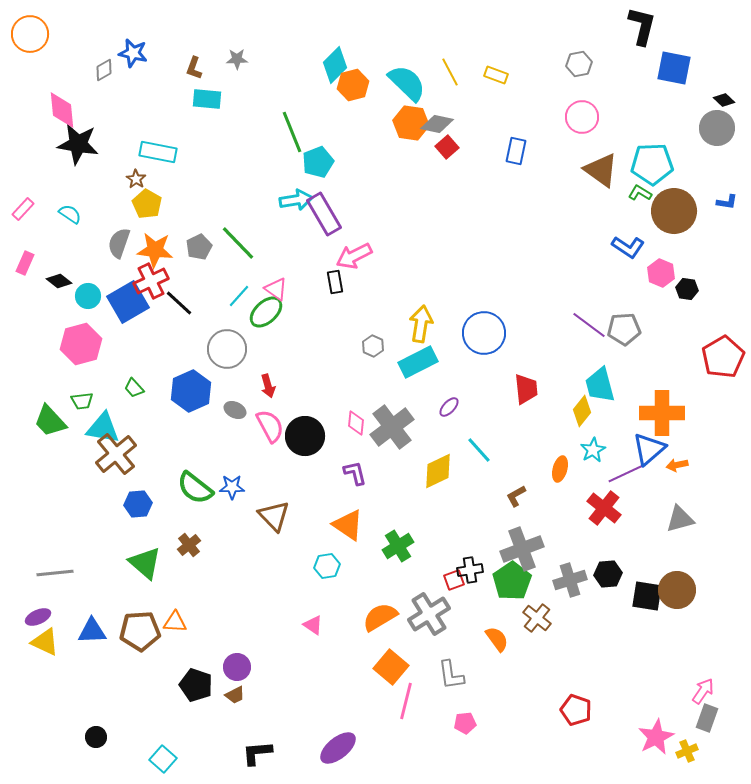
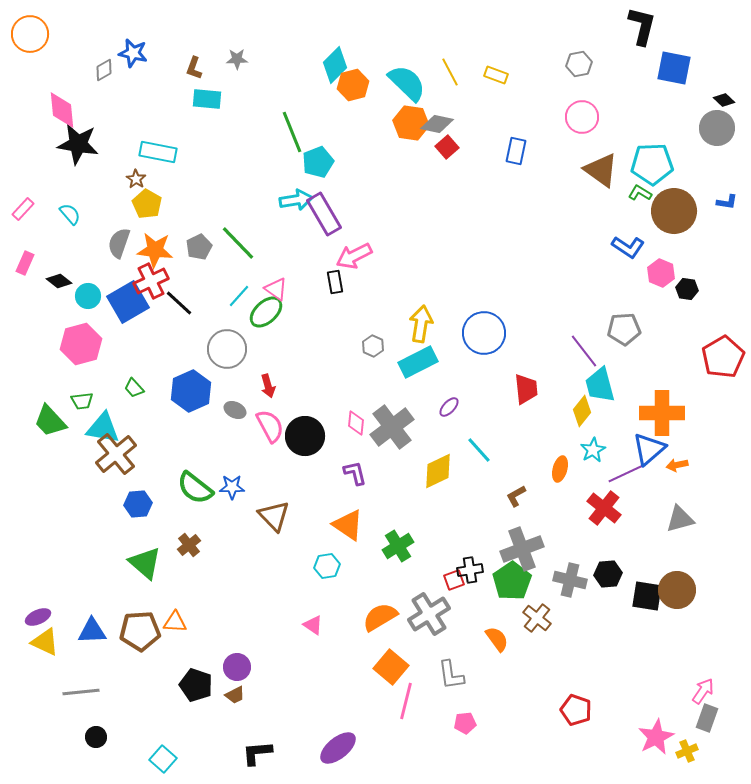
cyan semicircle at (70, 214): rotated 15 degrees clockwise
purple line at (589, 325): moved 5 px left, 26 px down; rotated 15 degrees clockwise
gray line at (55, 573): moved 26 px right, 119 px down
gray cross at (570, 580): rotated 32 degrees clockwise
